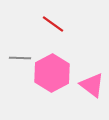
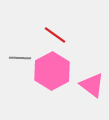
red line: moved 2 px right, 11 px down
pink hexagon: moved 2 px up
